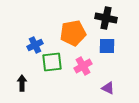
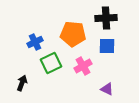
black cross: rotated 15 degrees counterclockwise
orange pentagon: moved 1 px down; rotated 15 degrees clockwise
blue cross: moved 3 px up
green square: moved 1 px left, 1 px down; rotated 20 degrees counterclockwise
black arrow: rotated 21 degrees clockwise
purple triangle: moved 1 px left, 1 px down
